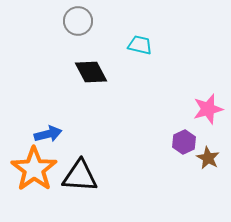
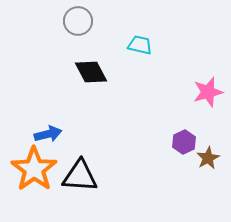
pink star: moved 17 px up
brown star: rotated 15 degrees clockwise
